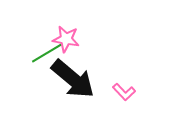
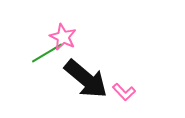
pink star: moved 3 px left, 2 px up; rotated 16 degrees clockwise
black arrow: moved 13 px right
